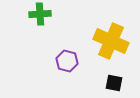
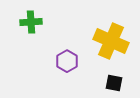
green cross: moved 9 px left, 8 px down
purple hexagon: rotated 15 degrees clockwise
